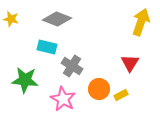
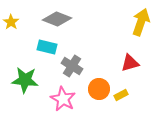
yellow star: moved 3 px down; rotated 21 degrees clockwise
red triangle: rotated 42 degrees clockwise
